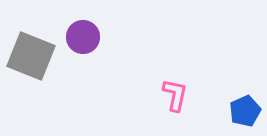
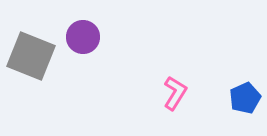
pink L-shape: moved 2 px up; rotated 20 degrees clockwise
blue pentagon: moved 13 px up
